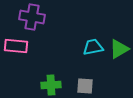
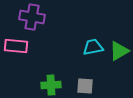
green triangle: moved 2 px down
